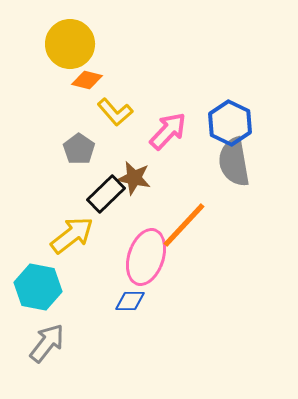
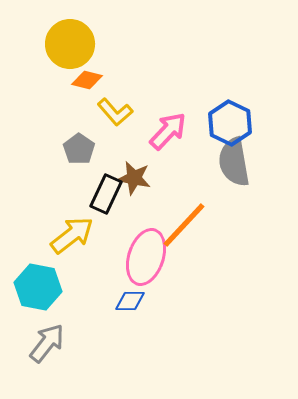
black rectangle: rotated 21 degrees counterclockwise
